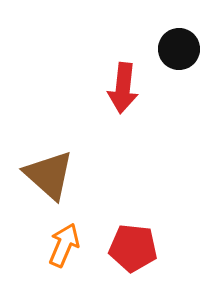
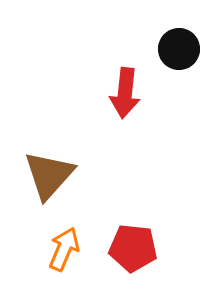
red arrow: moved 2 px right, 5 px down
brown triangle: rotated 30 degrees clockwise
orange arrow: moved 4 px down
